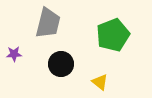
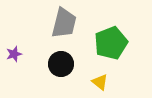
gray trapezoid: moved 16 px right
green pentagon: moved 2 px left, 8 px down
purple star: rotated 14 degrees counterclockwise
